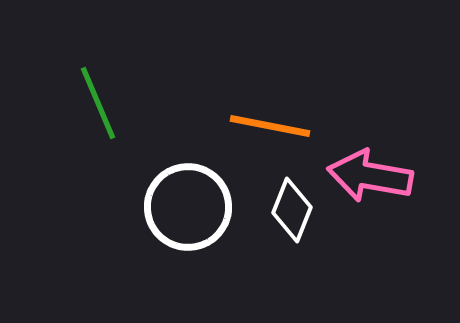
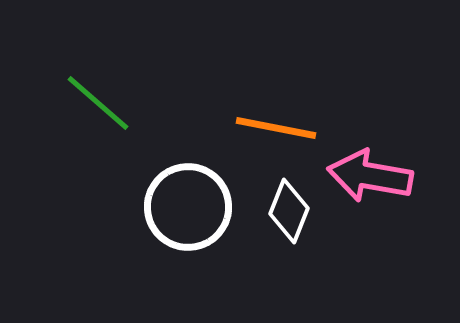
green line: rotated 26 degrees counterclockwise
orange line: moved 6 px right, 2 px down
white diamond: moved 3 px left, 1 px down
